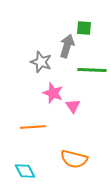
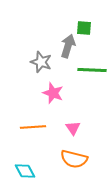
gray arrow: moved 1 px right
pink triangle: moved 22 px down
